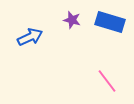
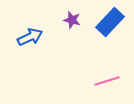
blue rectangle: rotated 64 degrees counterclockwise
pink line: rotated 70 degrees counterclockwise
